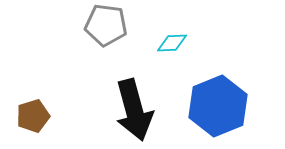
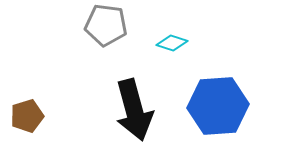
cyan diamond: rotated 20 degrees clockwise
blue hexagon: rotated 18 degrees clockwise
brown pentagon: moved 6 px left
